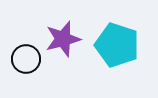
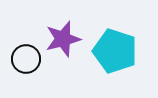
cyan pentagon: moved 2 px left, 6 px down
